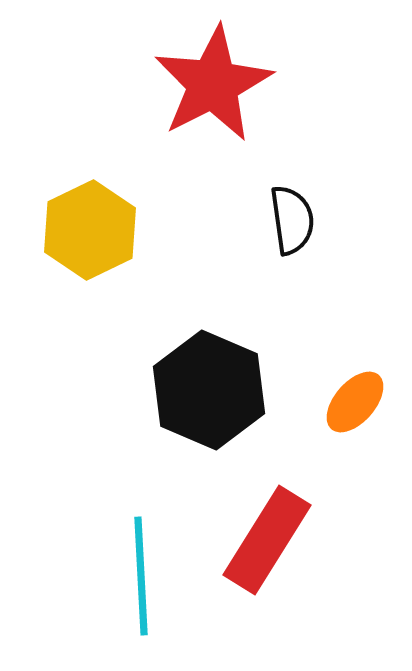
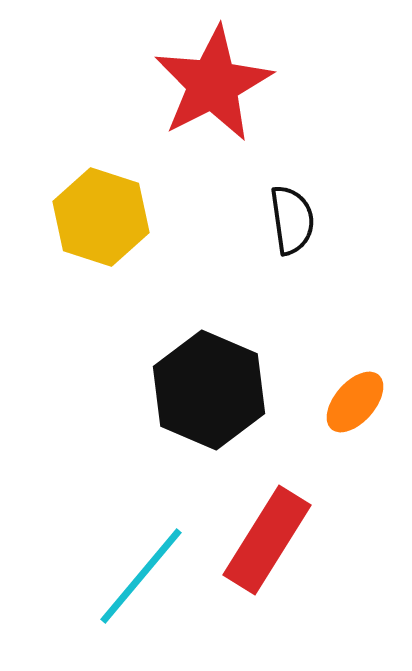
yellow hexagon: moved 11 px right, 13 px up; rotated 16 degrees counterclockwise
cyan line: rotated 43 degrees clockwise
